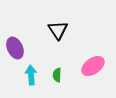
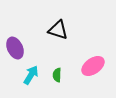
black triangle: rotated 40 degrees counterclockwise
cyan arrow: rotated 36 degrees clockwise
